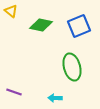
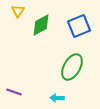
yellow triangle: moved 7 px right; rotated 24 degrees clockwise
green diamond: rotated 40 degrees counterclockwise
green ellipse: rotated 44 degrees clockwise
cyan arrow: moved 2 px right
